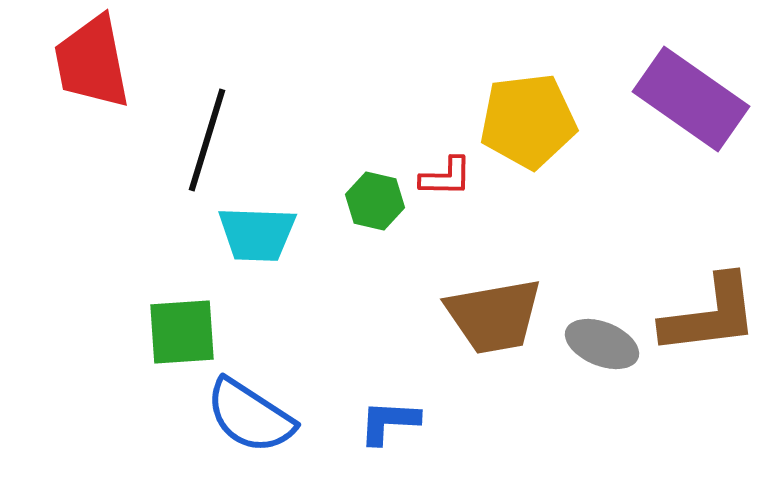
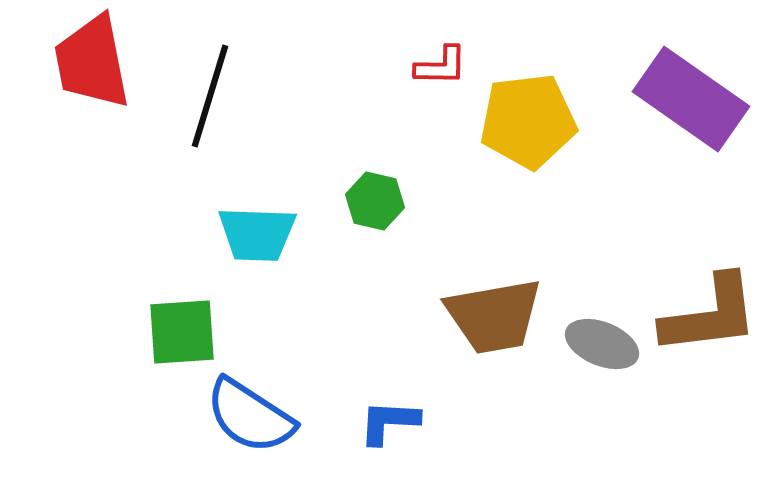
black line: moved 3 px right, 44 px up
red L-shape: moved 5 px left, 111 px up
